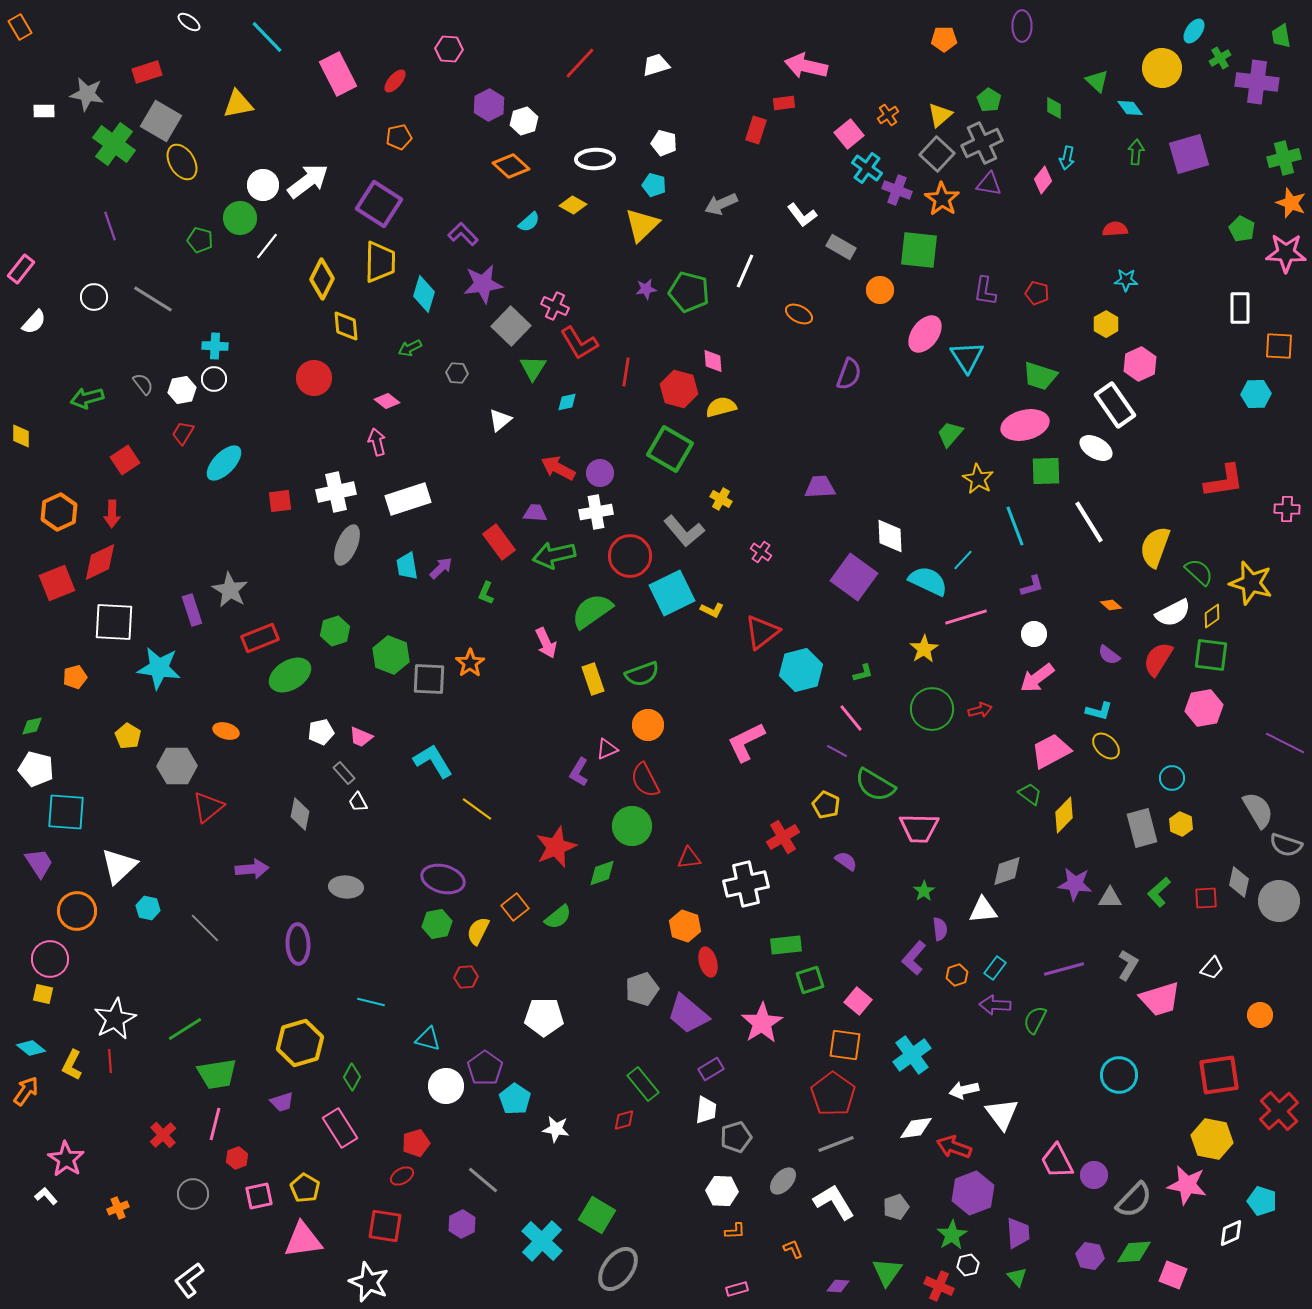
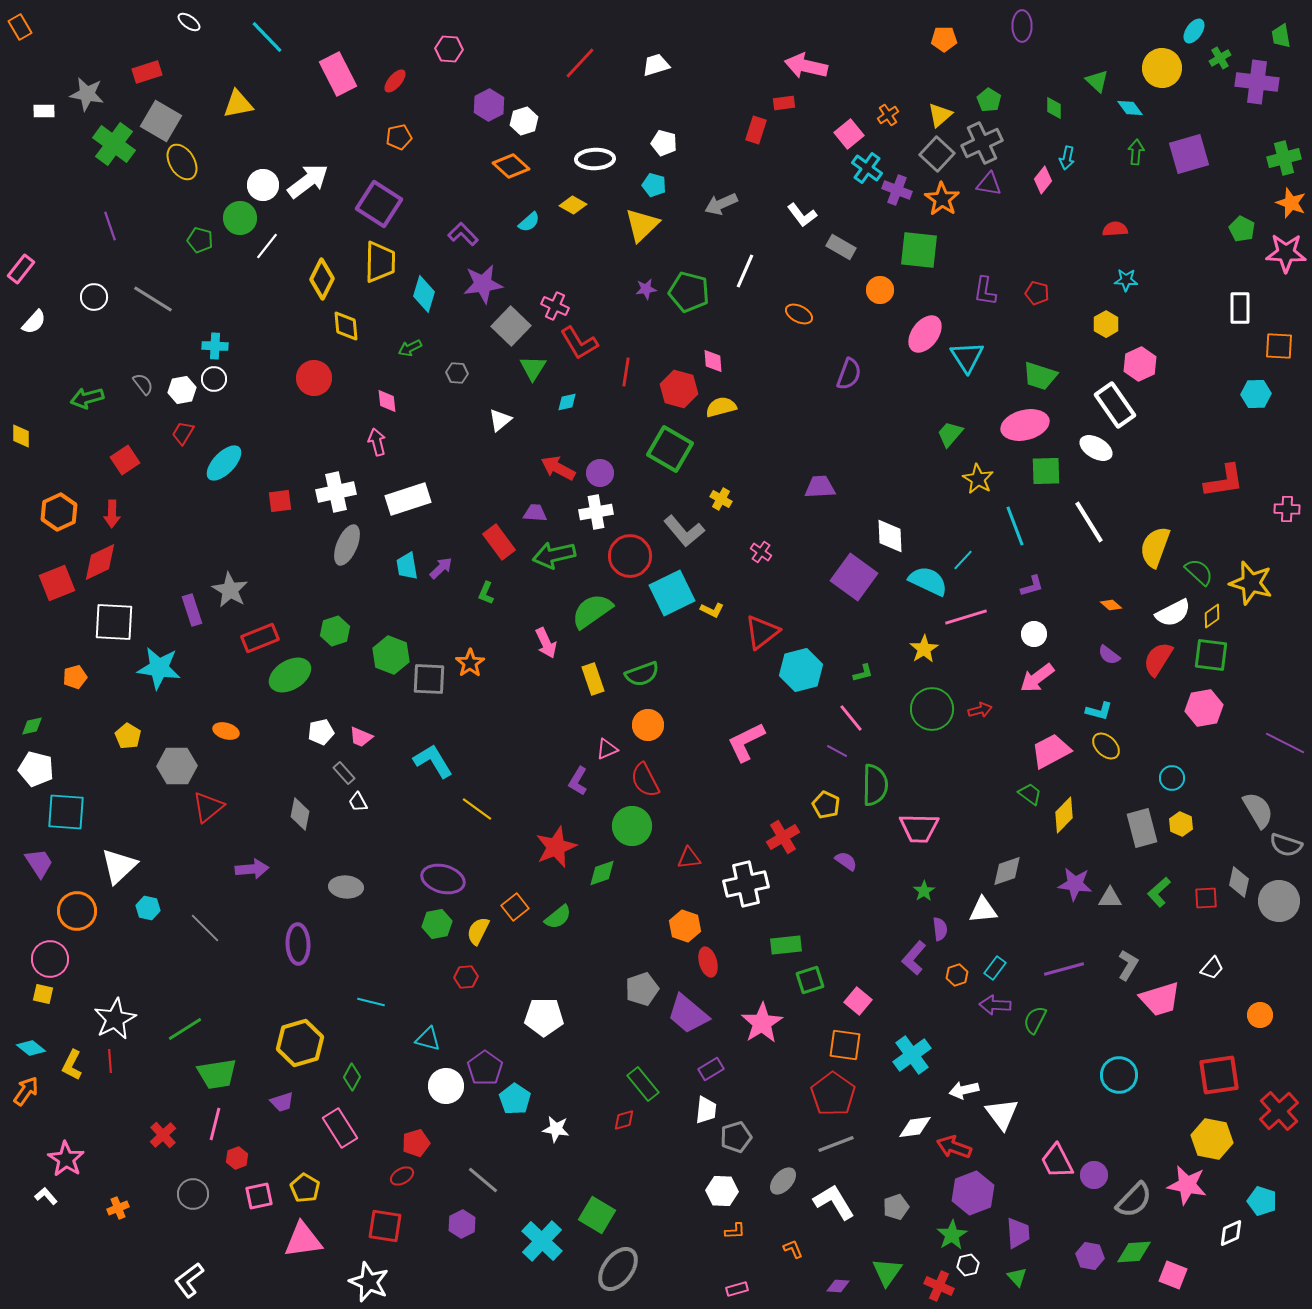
pink diamond at (387, 401): rotated 45 degrees clockwise
purple L-shape at (579, 772): moved 1 px left, 9 px down
green semicircle at (875, 785): rotated 120 degrees counterclockwise
white diamond at (916, 1128): moved 1 px left, 1 px up
